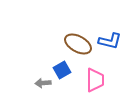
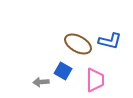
blue square: moved 1 px right, 1 px down; rotated 30 degrees counterclockwise
gray arrow: moved 2 px left, 1 px up
